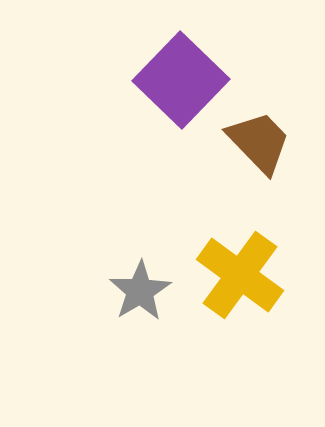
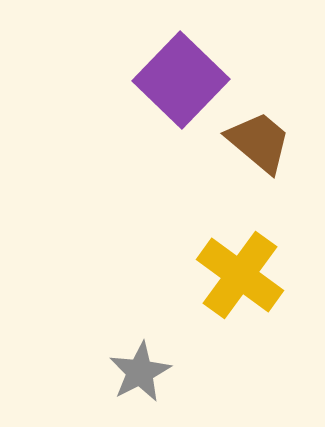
brown trapezoid: rotated 6 degrees counterclockwise
gray star: moved 81 px down; rotated 4 degrees clockwise
